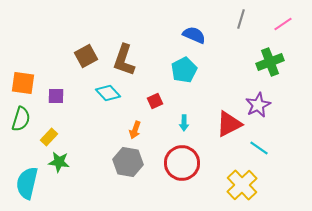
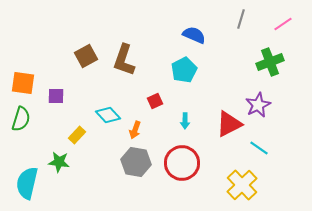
cyan diamond: moved 22 px down
cyan arrow: moved 1 px right, 2 px up
yellow rectangle: moved 28 px right, 2 px up
gray hexagon: moved 8 px right
